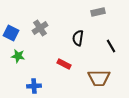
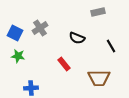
blue square: moved 4 px right
black semicircle: moved 1 px left; rotated 77 degrees counterclockwise
red rectangle: rotated 24 degrees clockwise
blue cross: moved 3 px left, 2 px down
